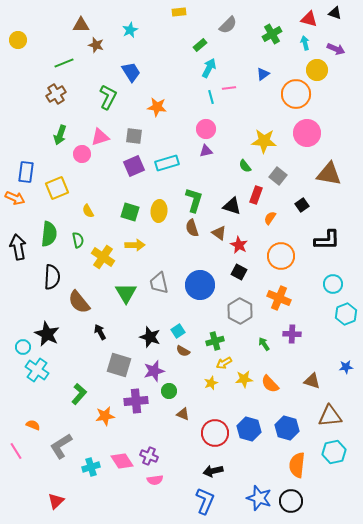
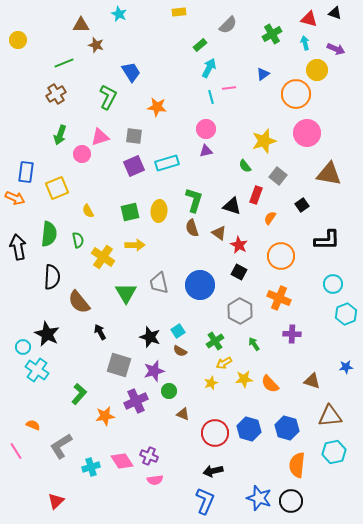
cyan star at (130, 30): moved 11 px left, 16 px up; rotated 21 degrees counterclockwise
yellow star at (264, 141): rotated 20 degrees counterclockwise
green square at (130, 212): rotated 30 degrees counterclockwise
green cross at (215, 341): rotated 18 degrees counterclockwise
green arrow at (264, 344): moved 10 px left
brown semicircle at (183, 351): moved 3 px left
purple cross at (136, 401): rotated 20 degrees counterclockwise
